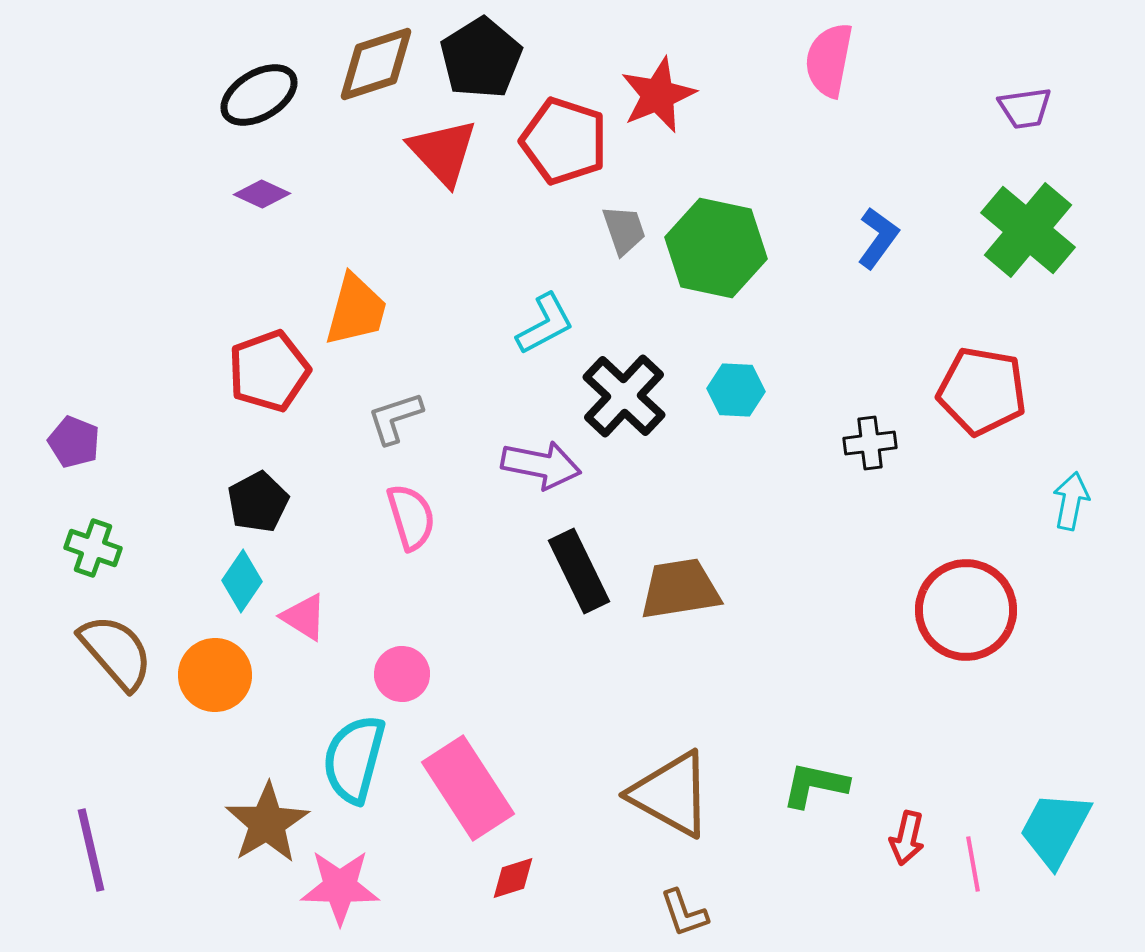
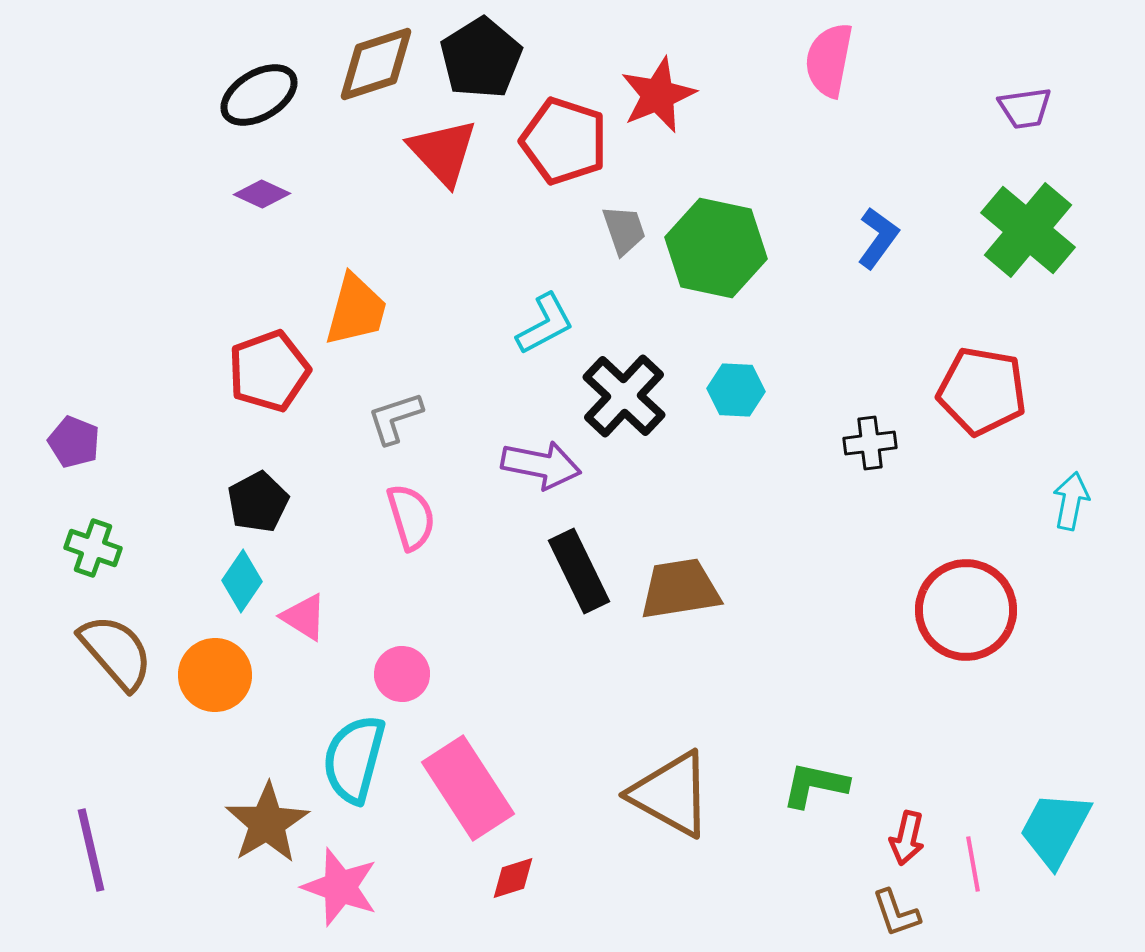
pink star at (340, 887): rotated 18 degrees clockwise
brown L-shape at (684, 913): moved 212 px right
